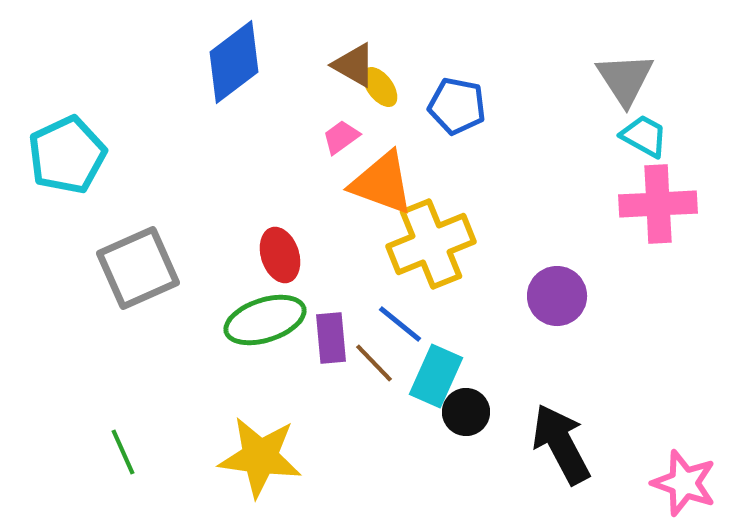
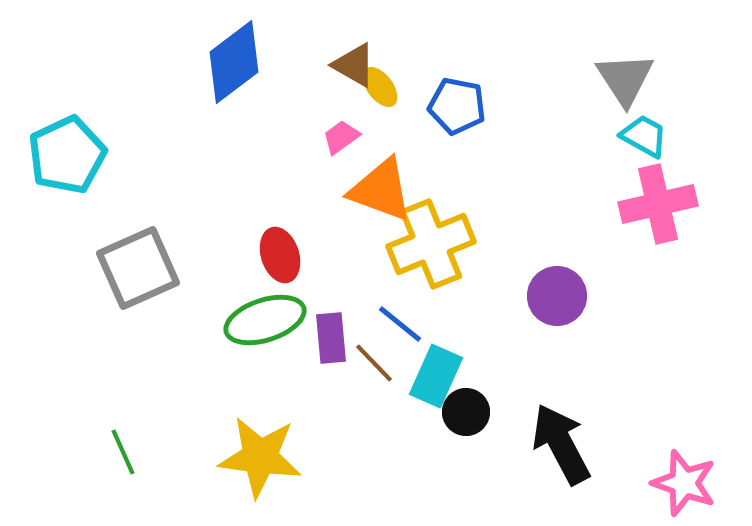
orange triangle: moved 1 px left, 7 px down
pink cross: rotated 10 degrees counterclockwise
